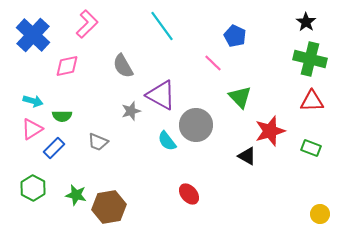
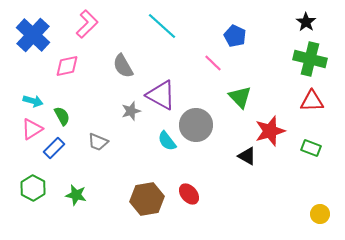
cyan line: rotated 12 degrees counterclockwise
green semicircle: rotated 120 degrees counterclockwise
brown hexagon: moved 38 px right, 8 px up
